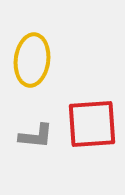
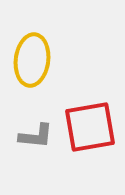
red square: moved 2 px left, 3 px down; rotated 6 degrees counterclockwise
